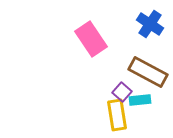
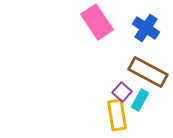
blue cross: moved 4 px left, 4 px down
pink rectangle: moved 6 px right, 17 px up
cyan rectangle: rotated 55 degrees counterclockwise
